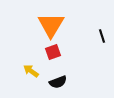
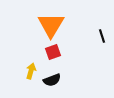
yellow arrow: rotated 70 degrees clockwise
black semicircle: moved 6 px left, 2 px up
